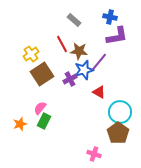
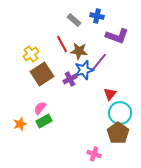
blue cross: moved 13 px left, 1 px up
purple L-shape: rotated 30 degrees clockwise
red triangle: moved 11 px right, 2 px down; rotated 40 degrees clockwise
cyan circle: moved 1 px down
green rectangle: rotated 35 degrees clockwise
